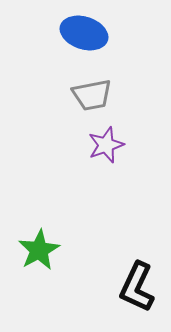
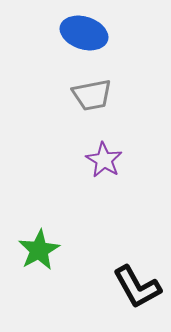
purple star: moved 2 px left, 15 px down; rotated 21 degrees counterclockwise
black L-shape: rotated 54 degrees counterclockwise
